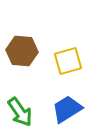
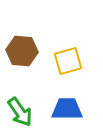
blue trapezoid: rotated 32 degrees clockwise
